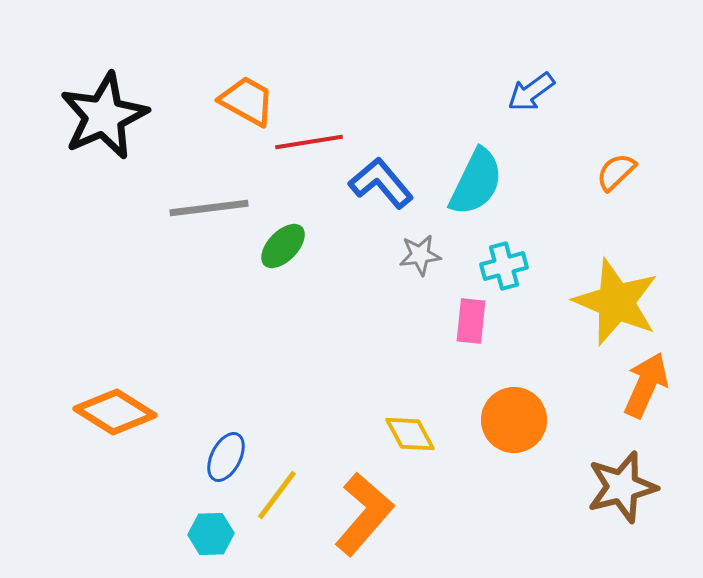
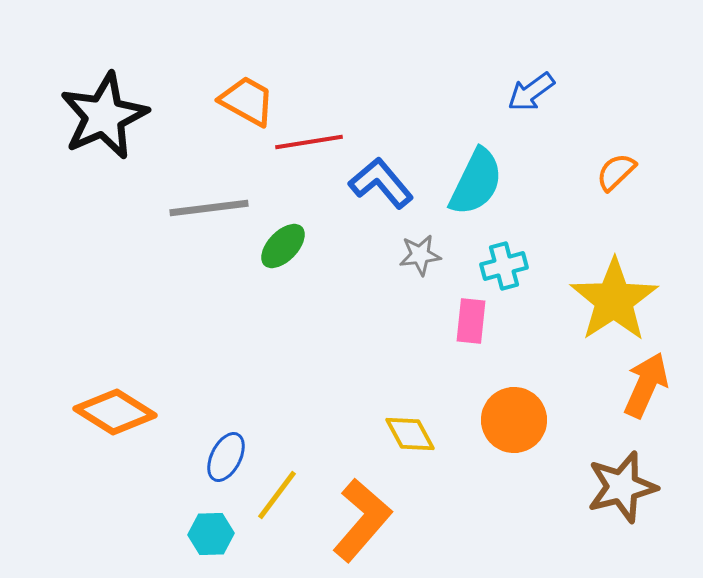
yellow star: moved 2 px left, 2 px up; rotated 16 degrees clockwise
orange L-shape: moved 2 px left, 6 px down
